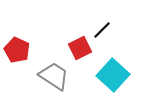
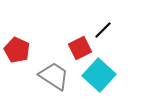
black line: moved 1 px right
cyan square: moved 14 px left
